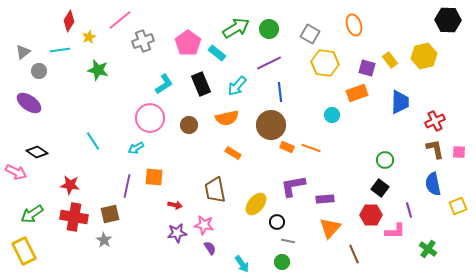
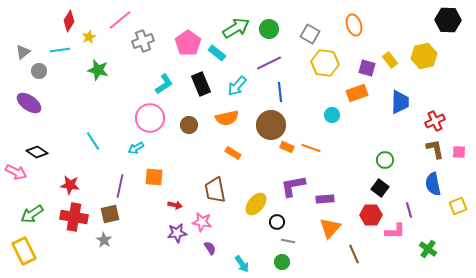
purple line at (127, 186): moved 7 px left
pink star at (204, 225): moved 2 px left, 3 px up
